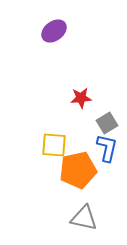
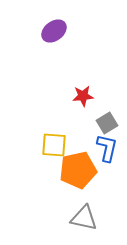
red star: moved 2 px right, 2 px up
